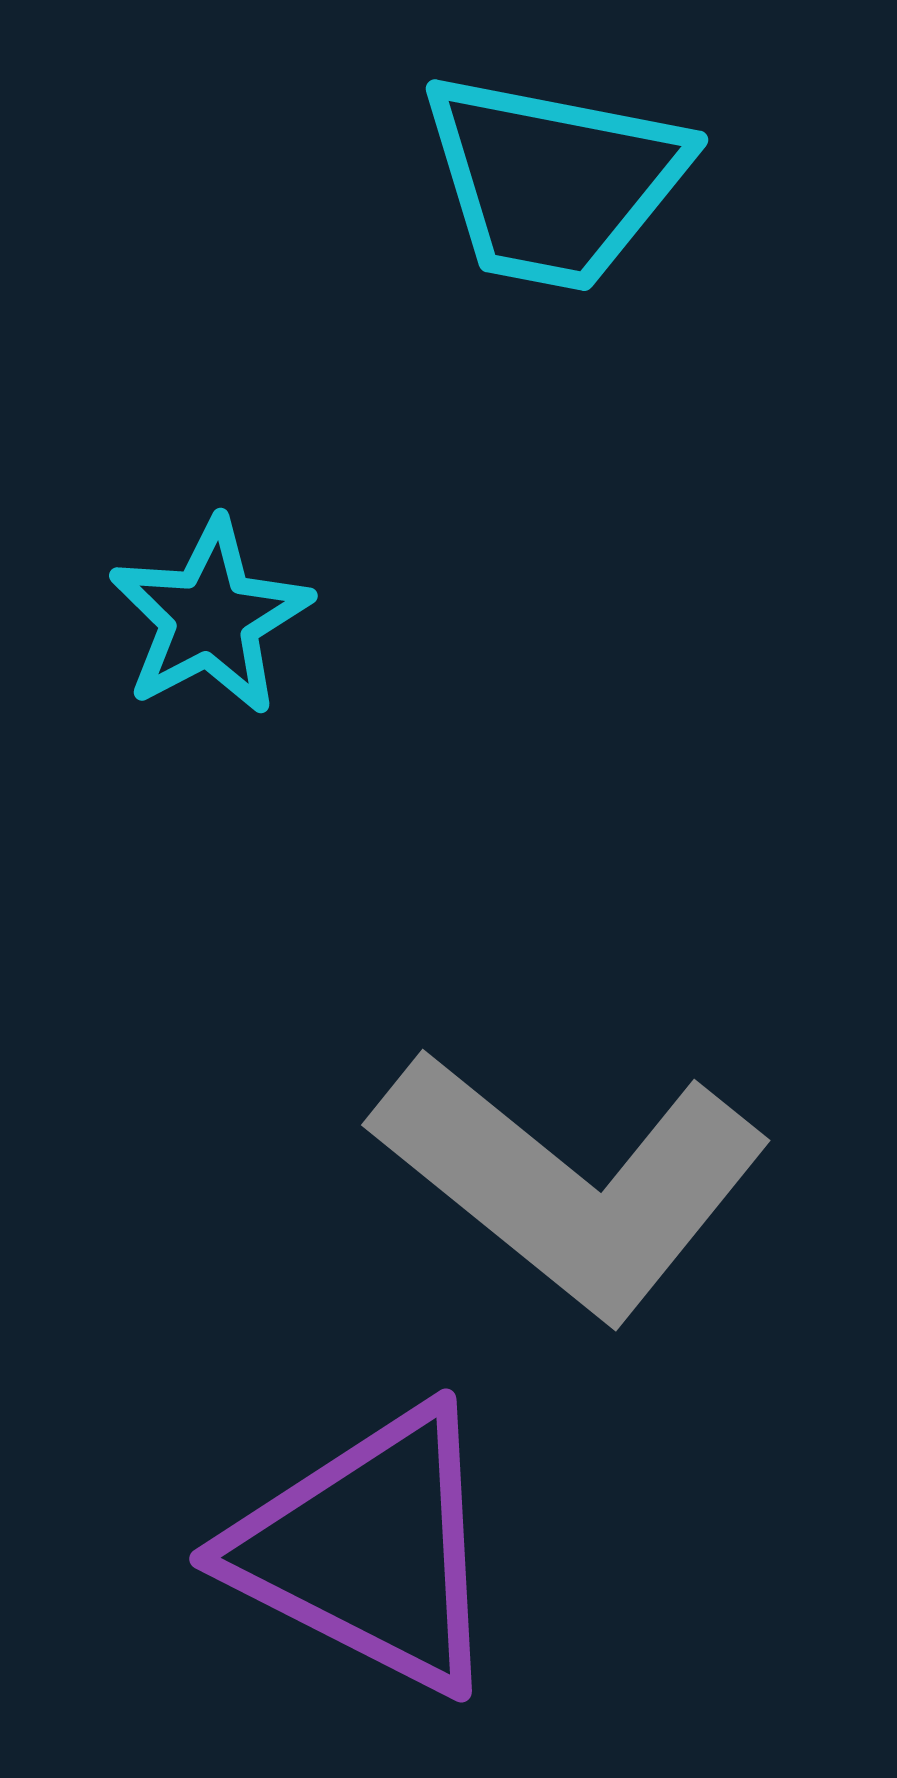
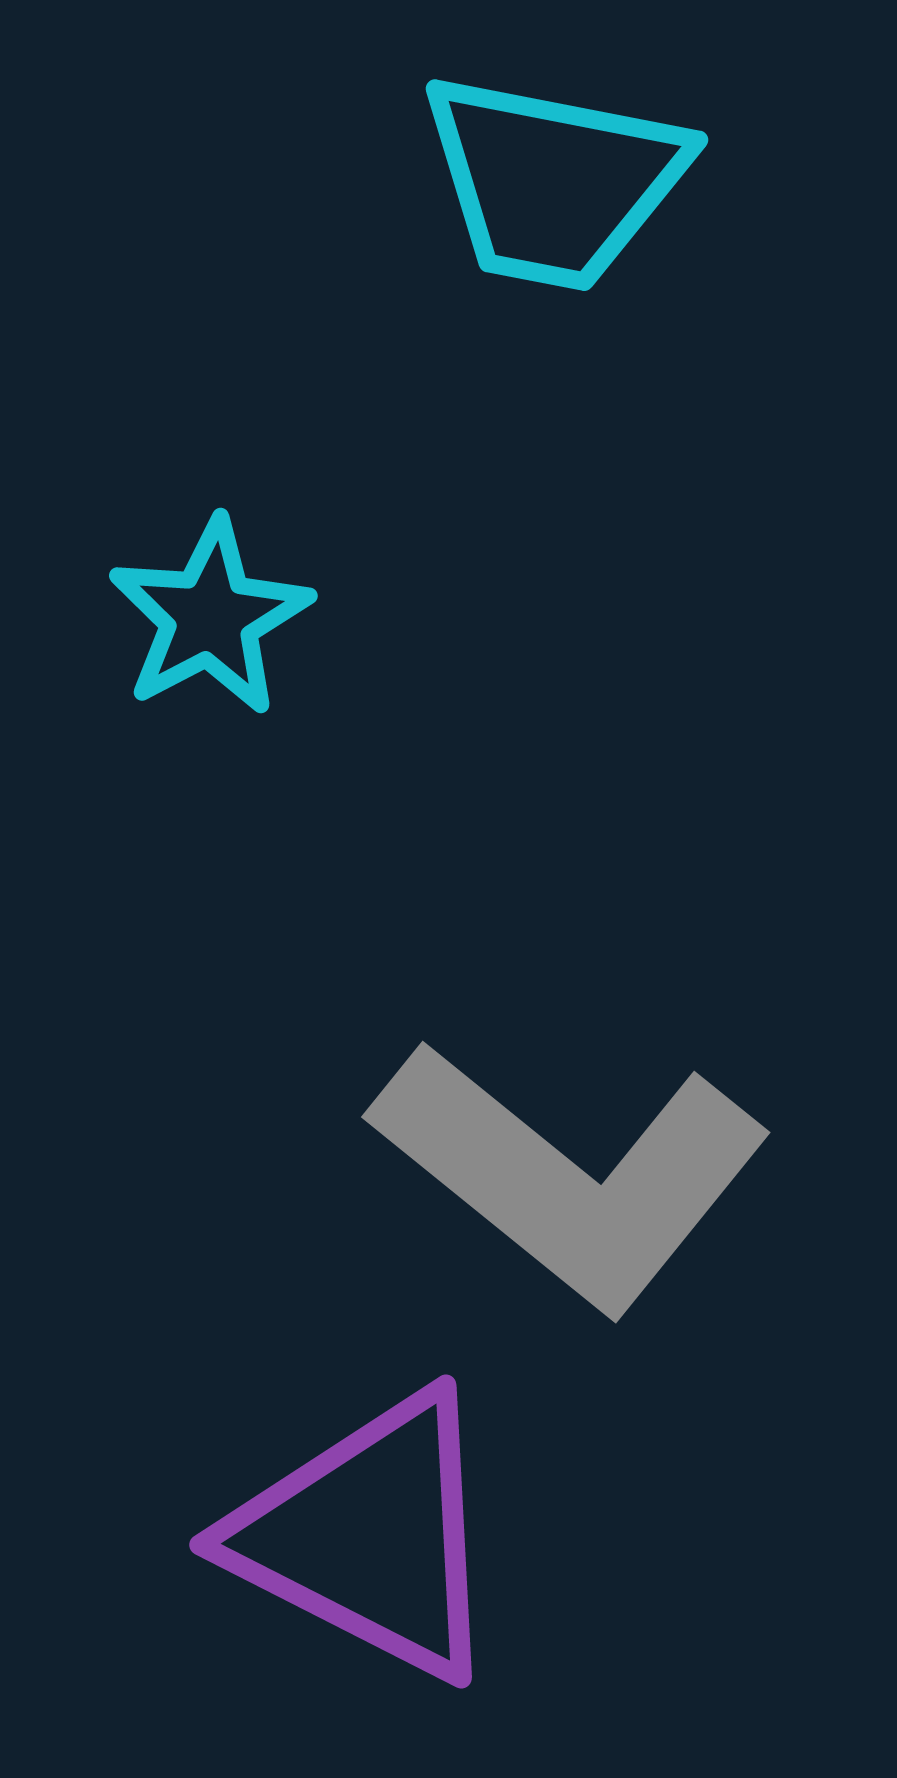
gray L-shape: moved 8 px up
purple triangle: moved 14 px up
